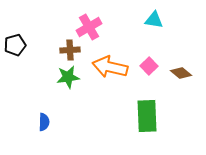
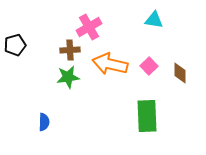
orange arrow: moved 3 px up
brown diamond: moved 1 px left; rotated 50 degrees clockwise
